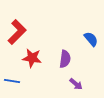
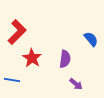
red star: rotated 24 degrees clockwise
blue line: moved 1 px up
